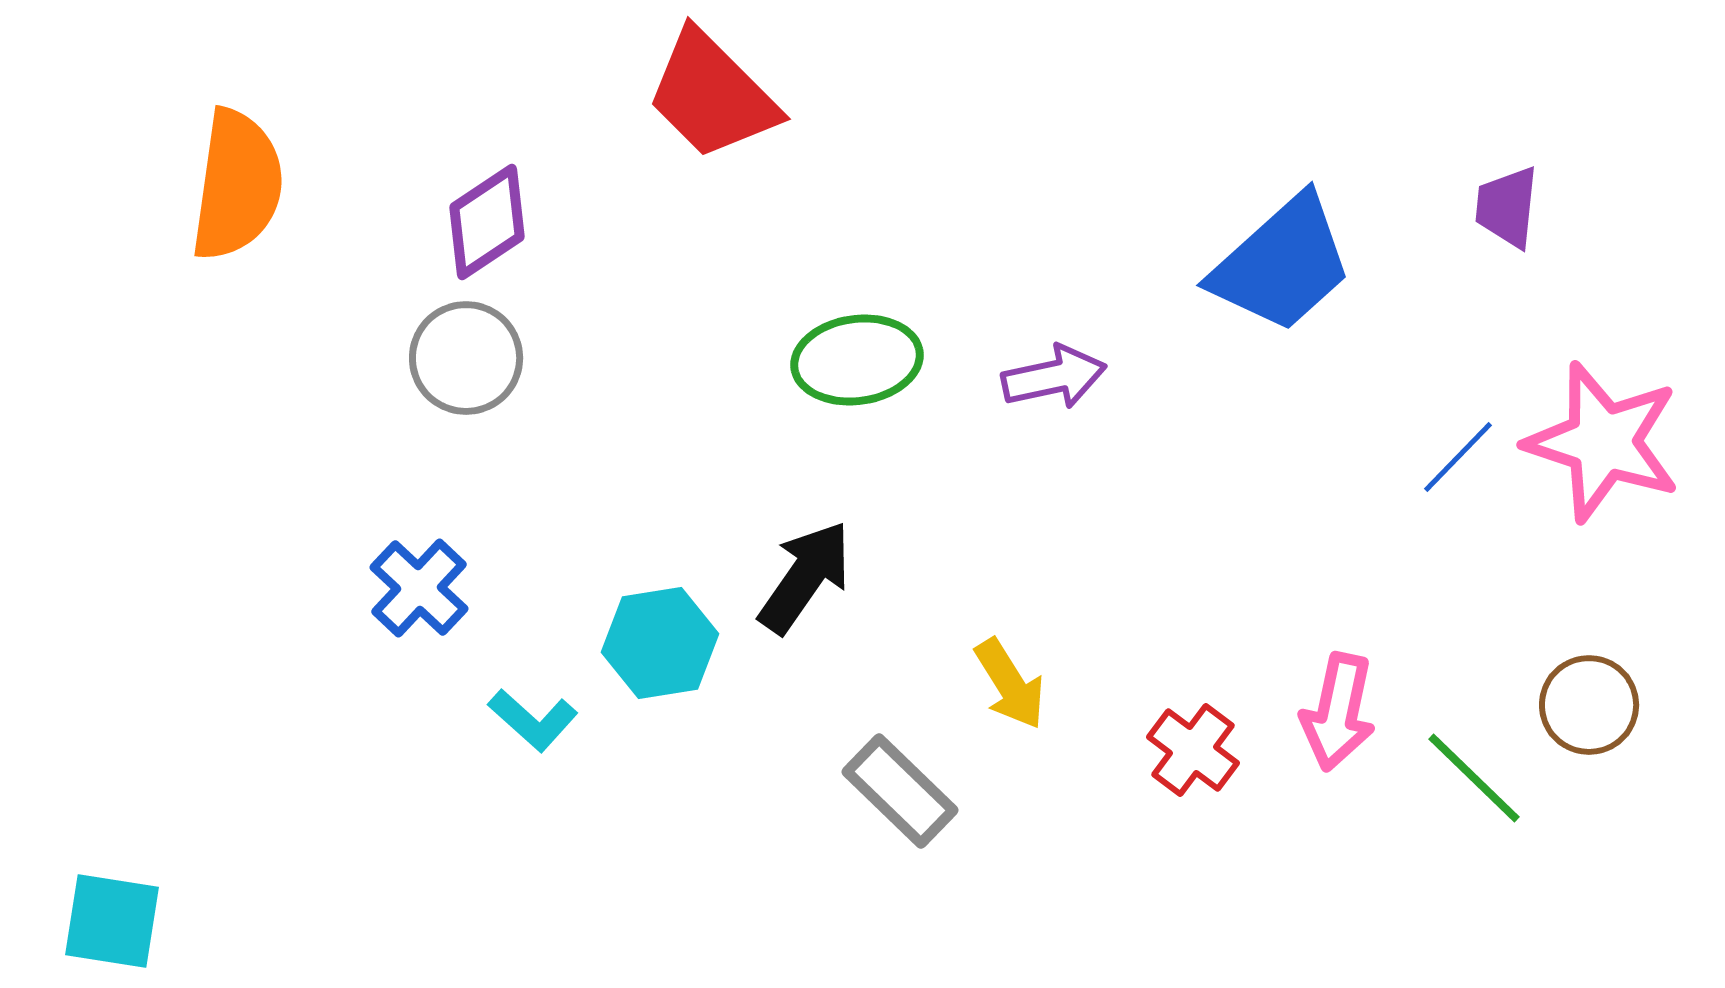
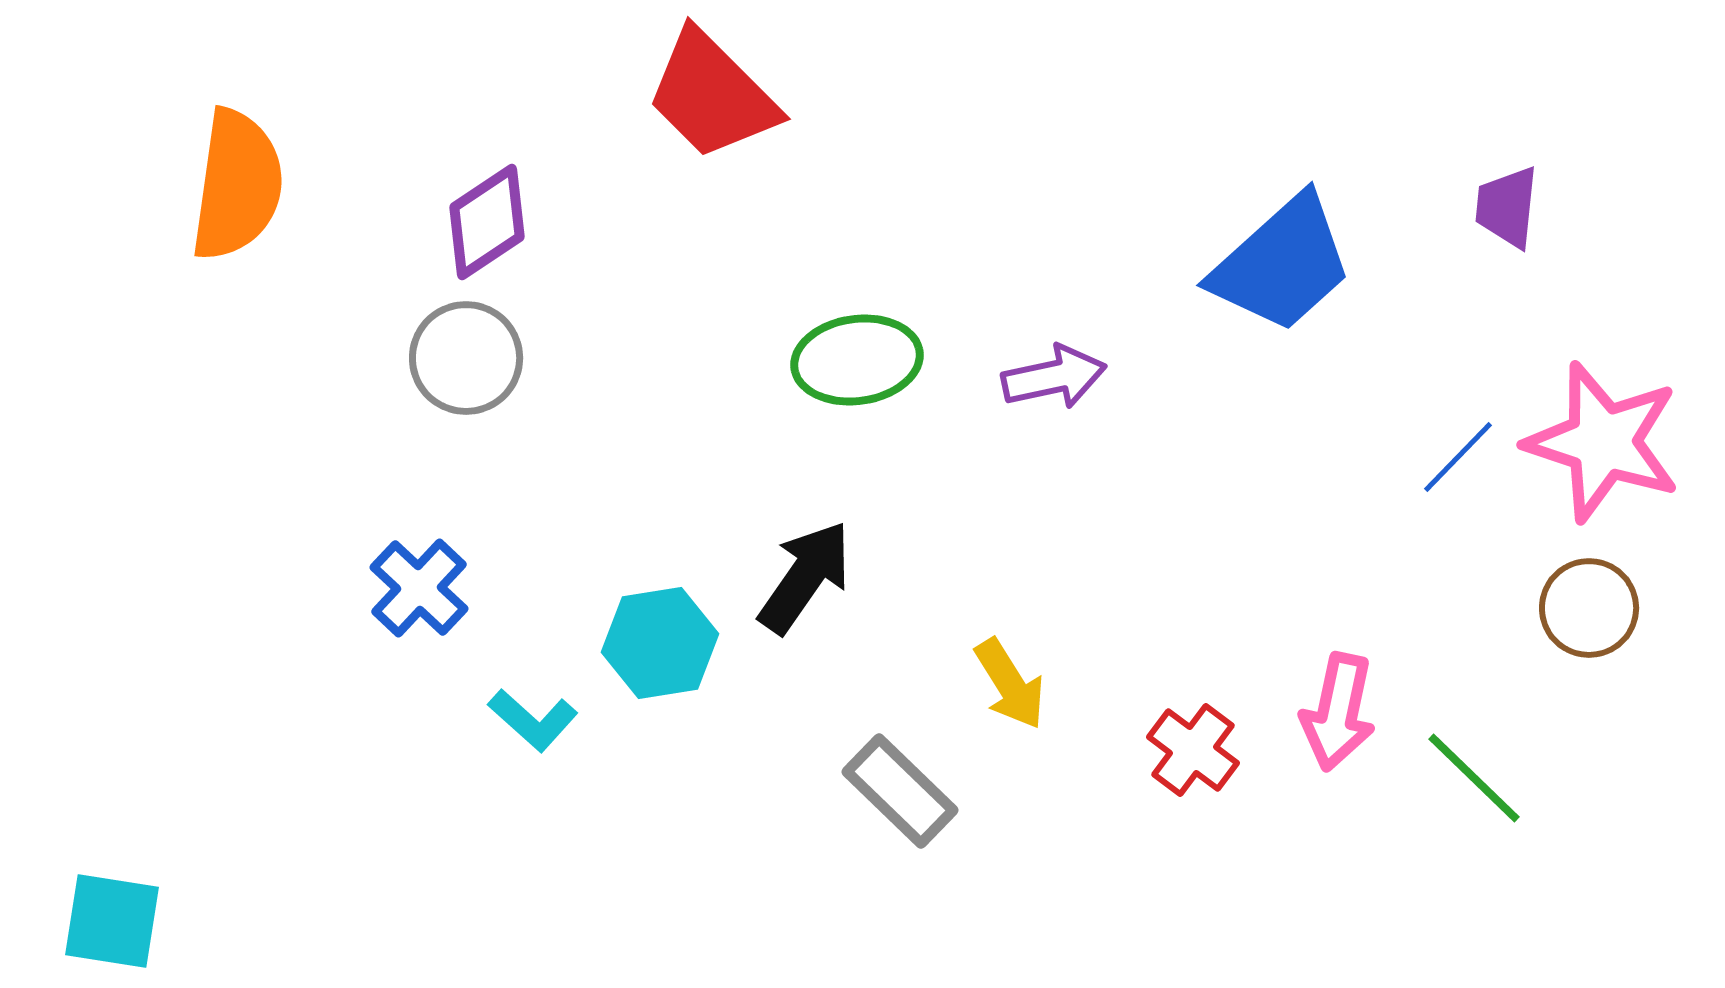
brown circle: moved 97 px up
